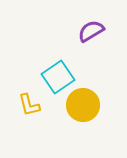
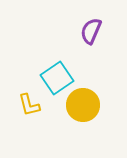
purple semicircle: rotated 36 degrees counterclockwise
cyan square: moved 1 px left, 1 px down
